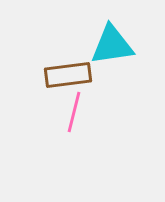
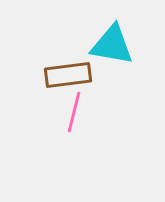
cyan triangle: rotated 18 degrees clockwise
